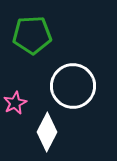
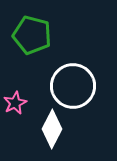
green pentagon: rotated 18 degrees clockwise
white diamond: moved 5 px right, 3 px up
